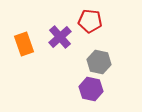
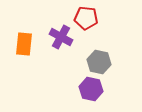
red pentagon: moved 4 px left, 3 px up
purple cross: moved 1 px right; rotated 20 degrees counterclockwise
orange rectangle: rotated 25 degrees clockwise
